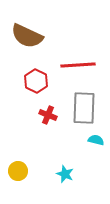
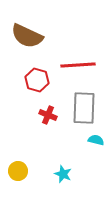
red hexagon: moved 1 px right, 1 px up; rotated 10 degrees counterclockwise
cyan star: moved 2 px left
